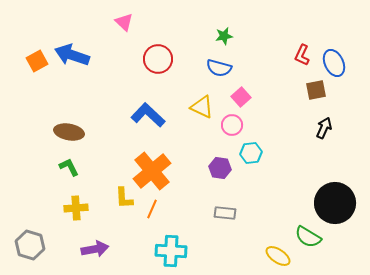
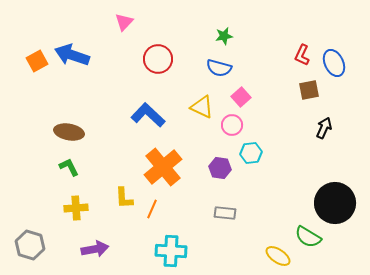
pink triangle: rotated 30 degrees clockwise
brown square: moved 7 px left
orange cross: moved 11 px right, 4 px up
